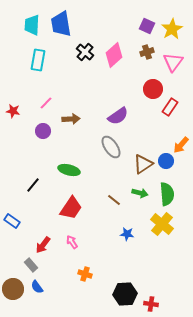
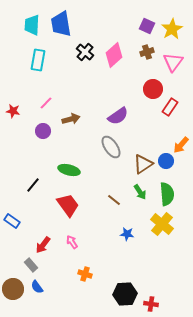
brown arrow: rotated 12 degrees counterclockwise
green arrow: moved 1 px up; rotated 42 degrees clockwise
red trapezoid: moved 3 px left, 3 px up; rotated 70 degrees counterclockwise
